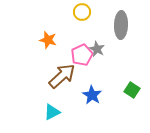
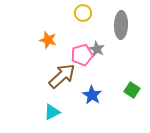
yellow circle: moved 1 px right, 1 px down
pink pentagon: rotated 10 degrees clockwise
